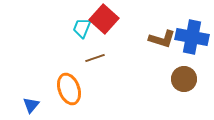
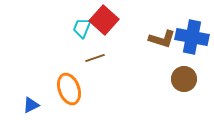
red square: moved 1 px down
blue triangle: rotated 24 degrees clockwise
